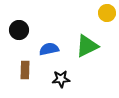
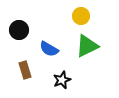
yellow circle: moved 26 px left, 3 px down
blue semicircle: rotated 138 degrees counterclockwise
brown rectangle: rotated 18 degrees counterclockwise
black star: moved 1 px right, 1 px down; rotated 18 degrees counterclockwise
